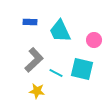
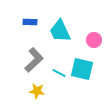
cyan line: moved 3 px right
